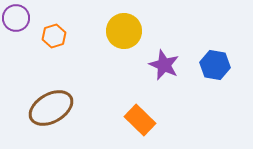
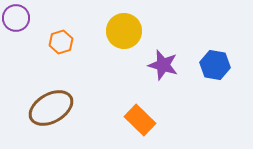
orange hexagon: moved 7 px right, 6 px down
purple star: moved 1 px left; rotated 8 degrees counterclockwise
